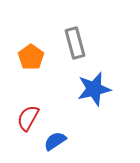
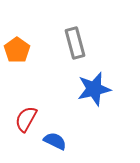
orange pentagon: moved 14 px left, 7 px up
red semicircle: moved 2 px left, 1 px down
blue semicircle: rotated 60 degrees clockwise
